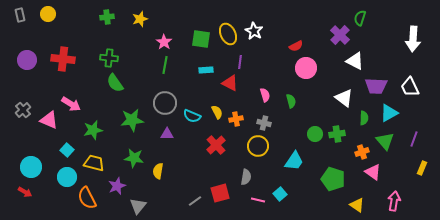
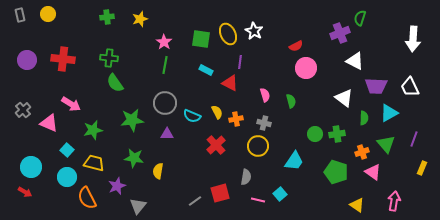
purple cross at (340, 35): moved 2 px up; rotated 24 degrees clockwise
cyan rectangle at (206, 70): rotated 32 degrees clockwise
pink triangle at (49, 120): moved 3 px down
green triangle at (385, 141): moved 1 px right, 3 px down
green pentagon at (333, 179): moved 3 px right, 7 px up
